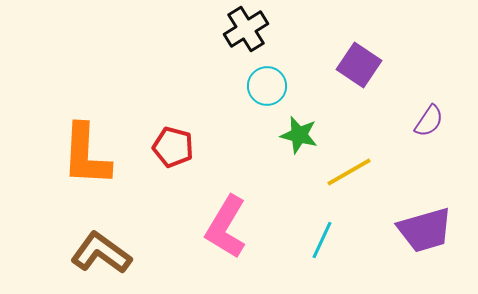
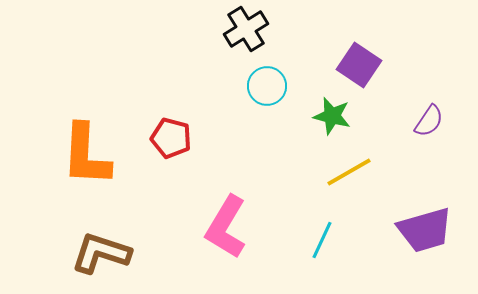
green star: moved 33 px right, 19 px up
red pentagon: moved 2 px left, 9 px up
brown L-shape: rotated 18 degrees counterclockwise
